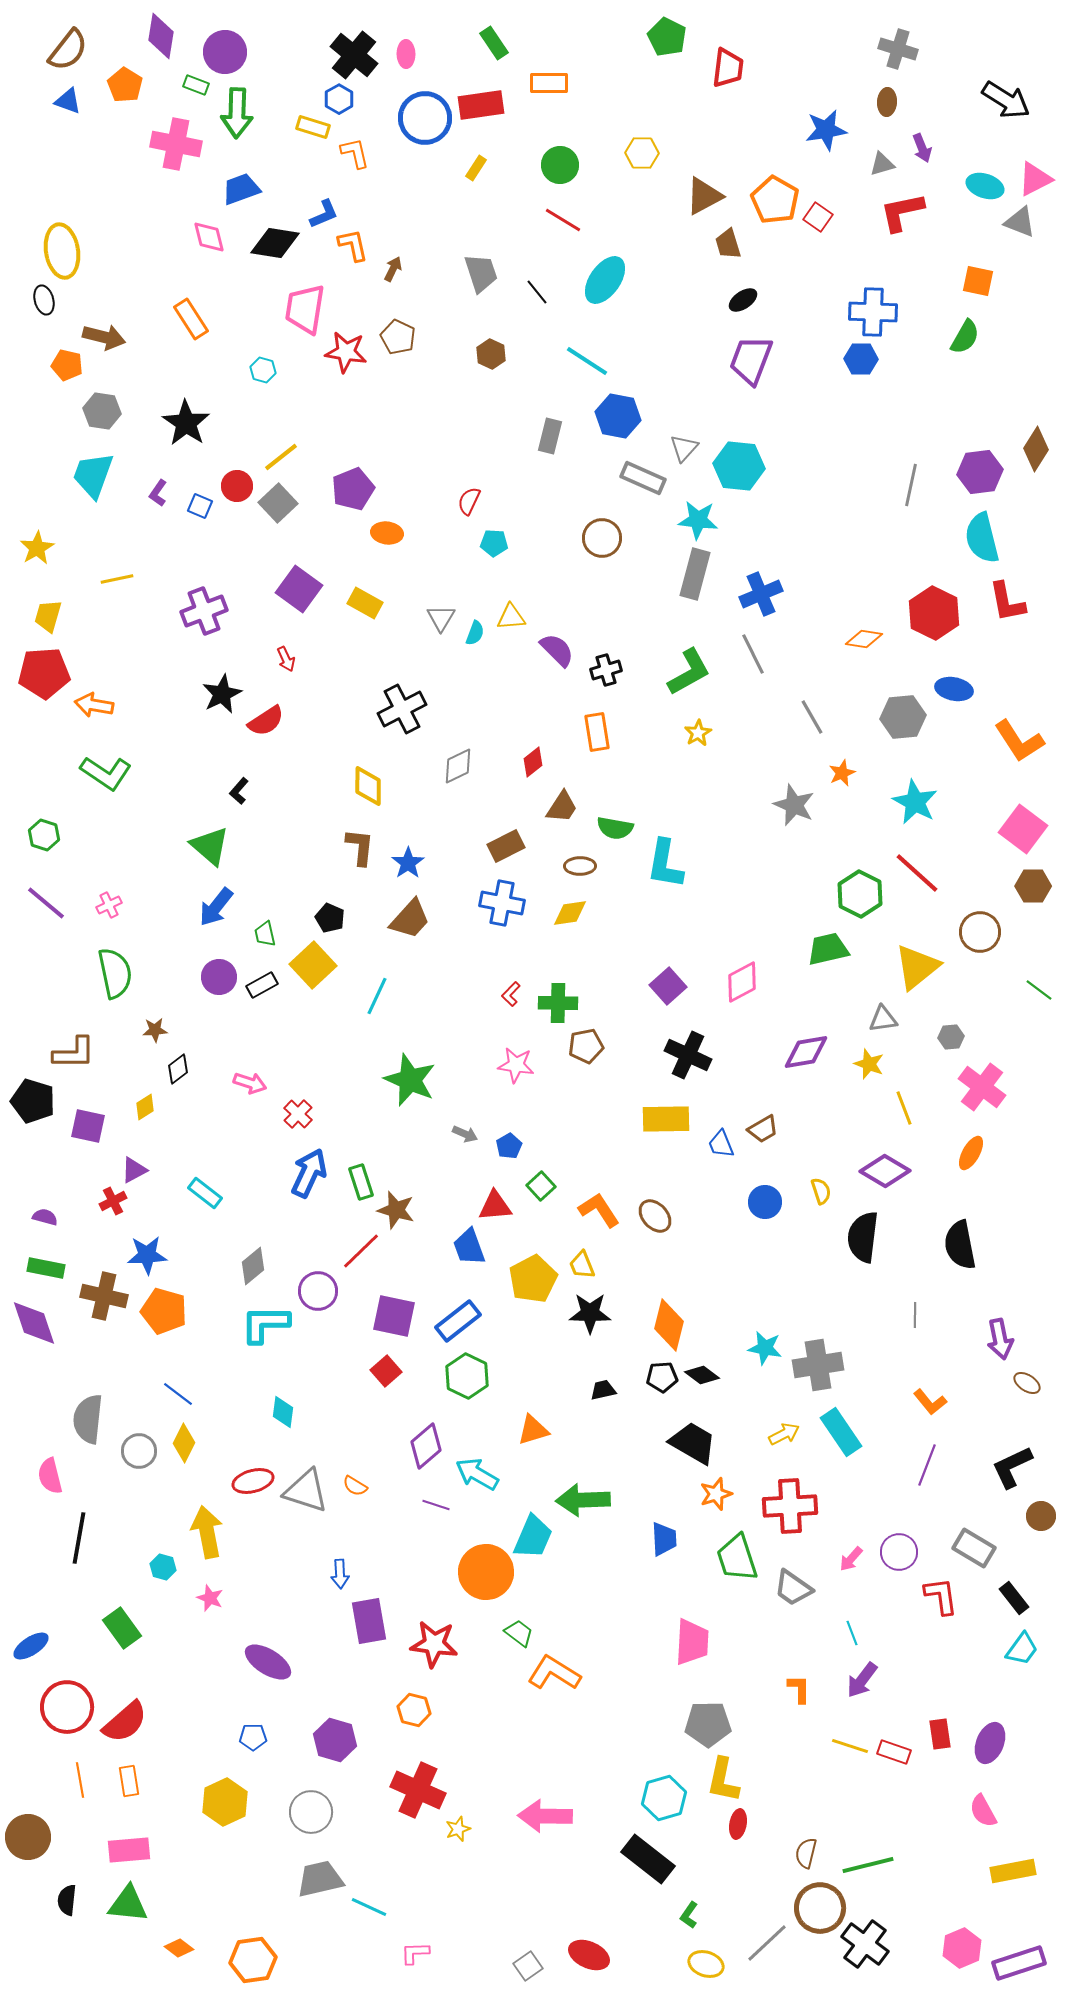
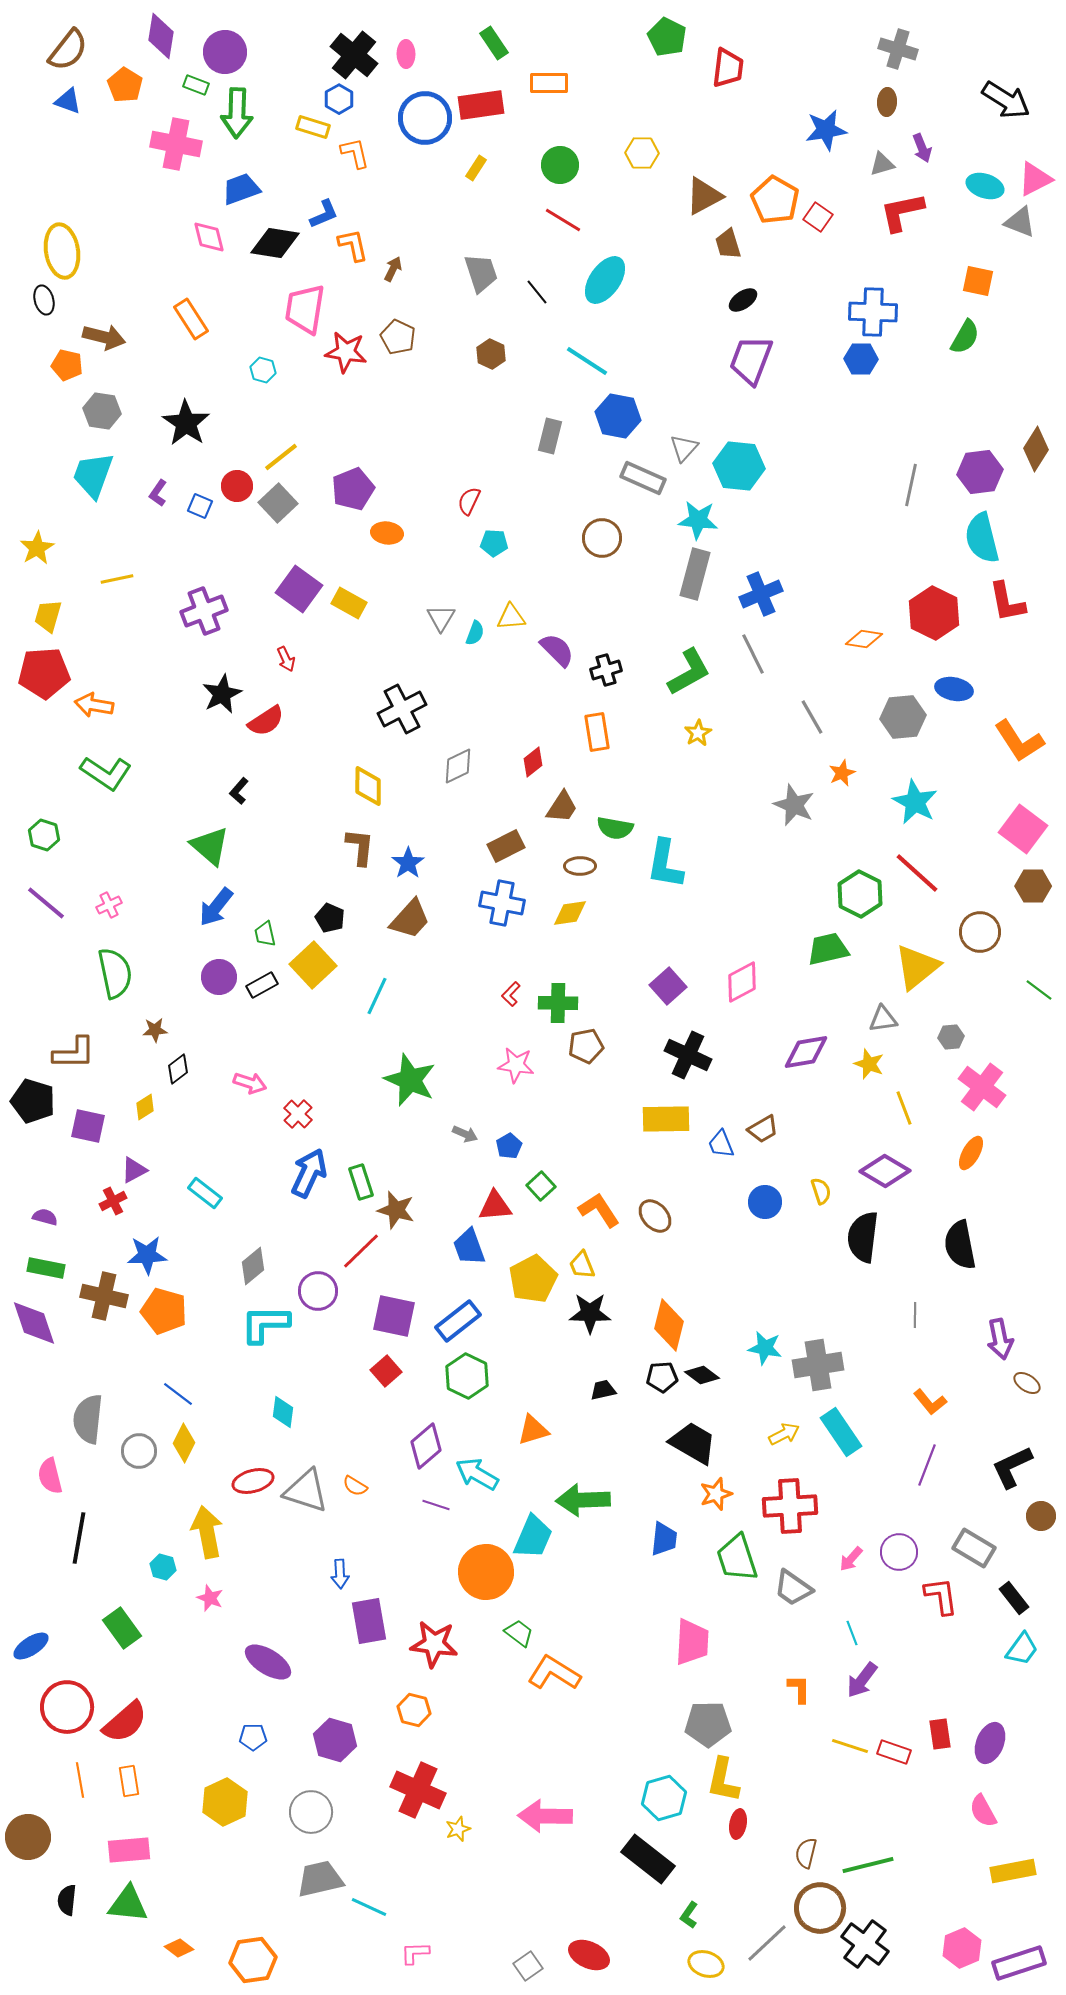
yellow rectangle at (365, 603): moved 16 px left
blue trapezoid at (664, 1539): rotated 9 degrees clockwise
